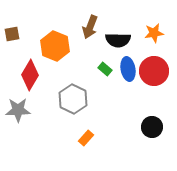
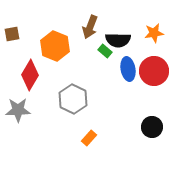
green rectangle: moved 18 px up
orange rectangle: moved 3 px right
